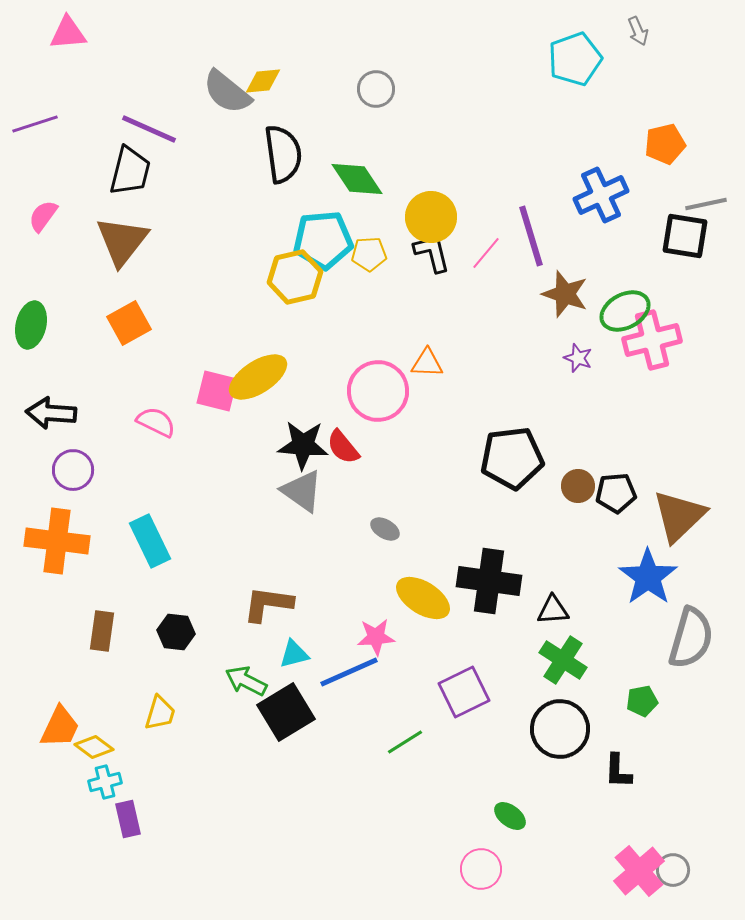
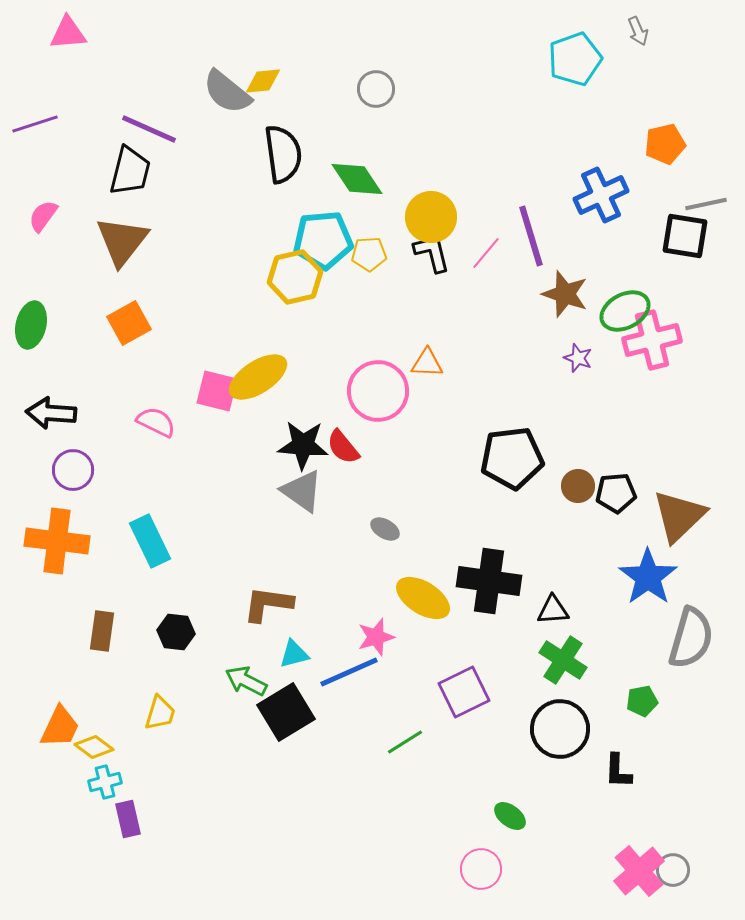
pink star at (376, 637): rotated 12 degrees counterclockwise
